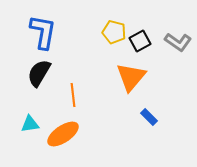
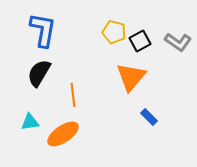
blue L-shape: moved 2 px up
cyan triangle: moved 2 px up
